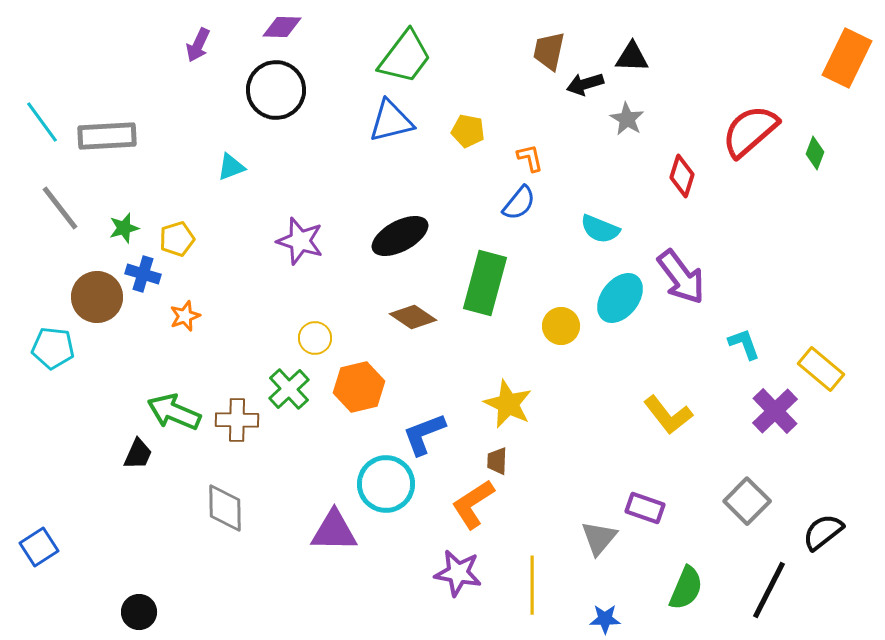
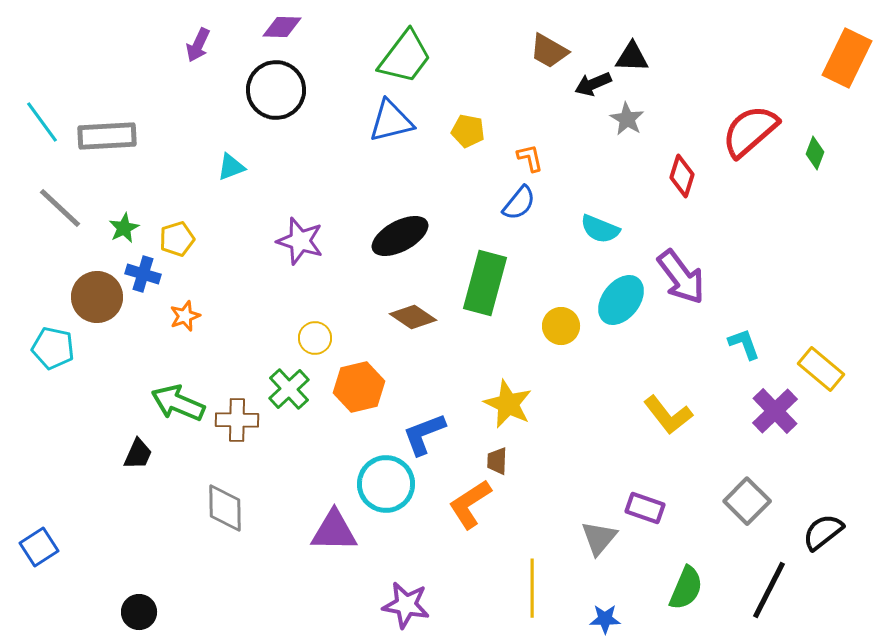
brown trapezoid at (549, 51): rotated 72 degrees counterclockwise
black arrow at (585, 84): moved 8 px right; rotated 6 degrees counterclockwise
gray line at (60, 208): rotated 9 degrees counterclockwise
green star at (124, 228): rotated 12 degrees counterclockwise
cyan ellipse at (620, 298): moved 1 px right, 2 px down
cyan pentagon at (53, 348): rotated 6 degrees clockwise
green arrow at (174, 412): moved 4 px right, 9 px up
orange L-shape at (473, 504): moved 3 px left
purple star at (458, 573): moved 52 px left, 32 px down
yellow line at (532, 585): moved 3 px down
